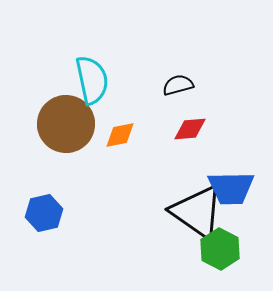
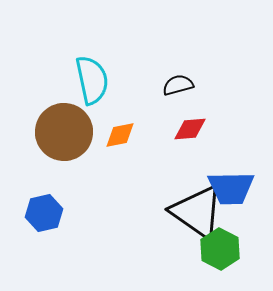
brown circle: moved 2 px left, 8 px down
